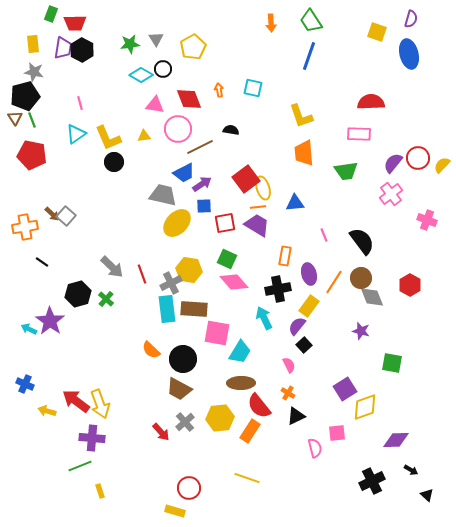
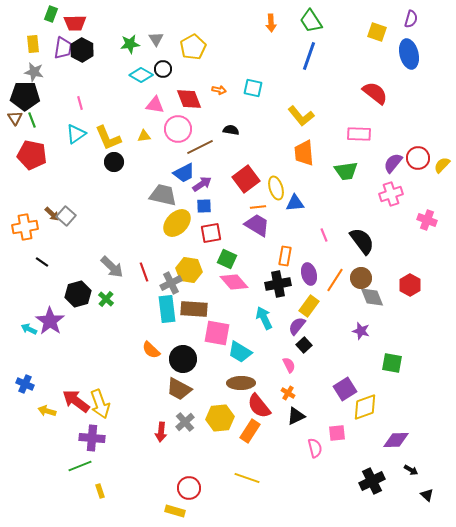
orange arrow at (219, 90): rotated 112 degrees clockwise
black pentagon at (25, 96): rotated 16 degrees clockwise
red semicircle at (371, 102): moved 4 px right, 9 px up; rotated 40 degrees clockwise
yellow L-shape at (301, 116): rotated 20 degrees counterclockwise
yellow ellipse at (263, 188): moved 13 px right
pink cross at (391, 194): rotated 20 degrees clockwise
red square at (225, 223): moved 14 px left, 10 px down
red line at (142, 274): moved 2 px right, 2 px up
orange line at (334, 282): moved 1 px right, 2 px up
black cross at (278, 289): moved 5 px up
cyan trapezoid at (240, 352): rotated 90 degrees clockwise
red arrow at (161, 432): rotated 48 degrees clockwise
